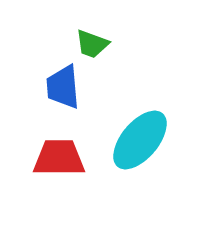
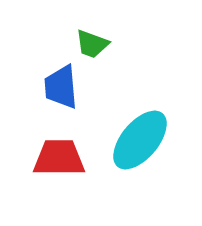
blue trapezoid: moved 2 px left
